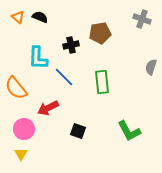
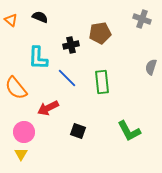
orange triangle: moved 7 px left, 3 px down
blue line: moved 3 px right, 1 px down
pink circle: moved 3 px down
